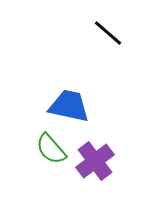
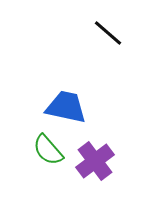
blue trapezoid: moved 3 px left, 1 px down
green semicircle: moved 3 px left, 1 px down
